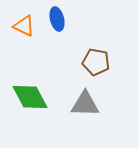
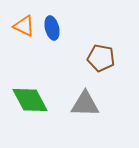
blue ellipse: moved 5 px left, 9 px down
brown pentagon: moved 5 px right, 4 px up
green diamond: moved 3 px down
